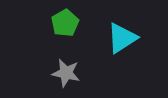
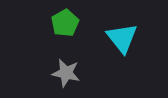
cyan triangle: rotated 36 degrees counterclockwise
